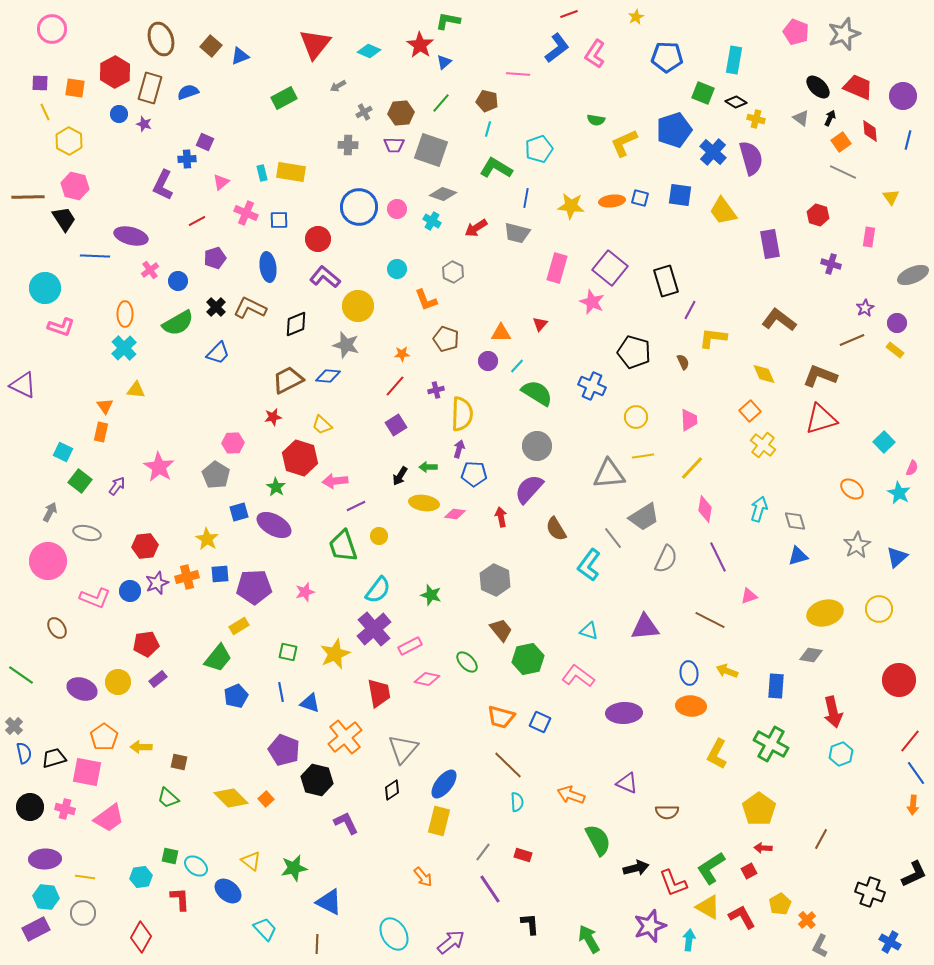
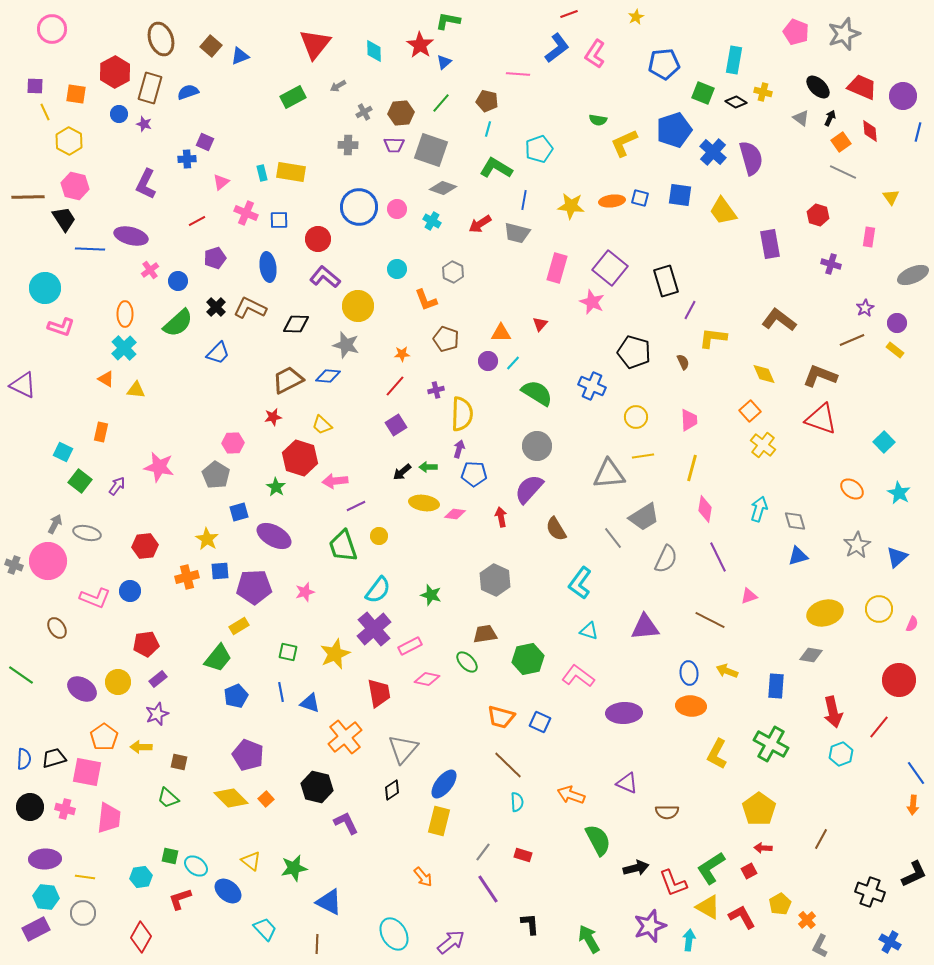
cyan diamond at (369, 51): moved 5 px right; rotated 65 degrees clockwise
blue pentagon at (667, 57): moved 3 px left, 7 px down; rotated 8 degrees counterclockwise
purple square at (40, 83): moved 5 px left, 3 px down
red trapezoid at (858, 87): moved 4 px right
orange square at (75, 88): moved 1 px right, 6 px down
green rectangle at (284, 98): moved 9 px right, 1 px up
yellow cross at (756, 119): moved 7 px right, 27 px up
green semicircle at (596, 120): moved 2 px right
blue line at (908, 140): moved 10 px right, 8 px up
purple L-shape at (163, 185): moved 17 px left, 1 px up
gray diamond at (443, 194): moved 6 px up
blue line at (526, 198): moved 2 px left, 2 px down
red arrow at (476, 228): moved 4 px right, 4 px up
blue line at (95, 256): moved 5 px left, 7 px up
green semicircle at (178, 323): rotated 12 degrees counterclockwise
black diamond at (296, 324): rotated 24 degrees clockwise
cyan line at (517, 366): moved 4 px left, 3 px up
orange triangle at (105, 406): moved 1 px right, 27 px up; rotated 24 degrees counterclockwise
red triangle at (821, 419): rotated 36 degrees clockwise
pink star at (159, 467): rotated 20 degrees counterclockwise
yellow line at (692, 468): rotated 28 degrees counterclockwise
pink semicircle at (912, 468): moved 156 px down
black arrow at (400, 476): moved 2 px right, 4 px up; rotated 18 degrees clockwise
gray arrow at (50, 512): moved 5 px right, 12 px down
purple ellipse at (274, 525): moved 11 px down
cyan L-shape at (589, 565): moved 9 px left, 18 px down
blue square at (220, 574): moved 3 px up
purple star at (157, 583): moved 131 px down
brown trapezoid at (501, 630): moved 16 px left, 4 px down; rotated 60 degrees counterclockwise
purple ellipse at (82, 689): rotated 12 degrees clockwise
gray cross at (14, 726): moved 161 px up; rotated 24 degrees counterclockwise
red line at (910, 741): moved 31 px left, 14 px up
purple pentagon at (284, 750): moved 36 px left, 5 px down
blue semicircle at (24, 753): moved 6 px down; rotated 15 degrees clockwise
black hexagon at (317, 780): moved 7 px down
pink trapezoid at (109, 818): rotated 48 degrees counterclockwise
purple line at (490, 889): moved 2 px left
red L-shape at (180, 899): rotated 105 degrees counterclockwise
